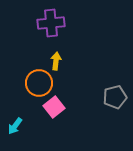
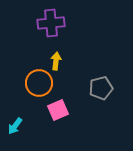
gray pentagon: moved 14 px left, 9 px up
pink square: moved 4 px right, 3 px down; rotated 15 degrees clockwise
